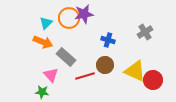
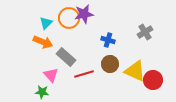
brown circle: moved 5 px right, 1 px up
red line: moved 1 px left, 2 px up
